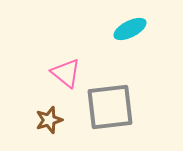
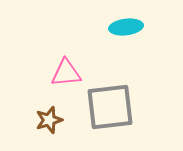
cyan ellipse: moved 4 px left, 2 px up; rotated 20 degrees clockwise
pink triangle: rotated 44 degrees counterclockwise
